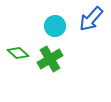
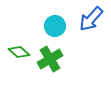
green diamond: moved 1 px right, 1 px up
